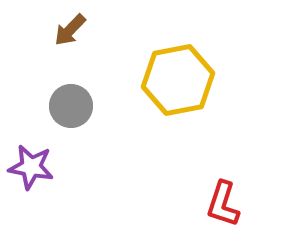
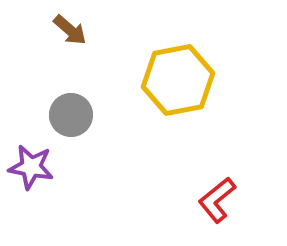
brown arrow: rotated 93 degrees counterclockwise
gray circle: moved 9 px down
red L-shape: moved 6 px left, 4 px up; rotated 33 degrees clockwise
